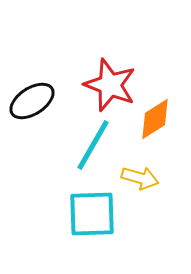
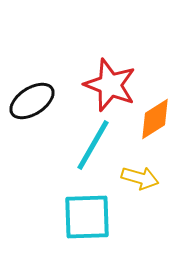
cyan square: moved 5 px left, 3 px down
